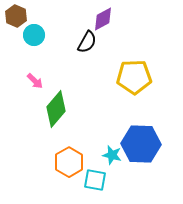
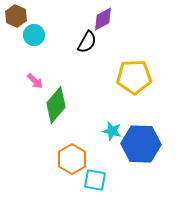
green diamond: moved 4 px up
cyan star: moved 24 px up
orange hexagon: moved 3 px right, 3 px up
